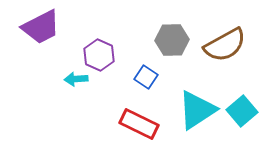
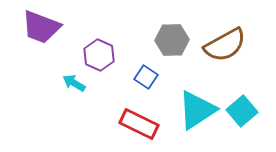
purple trapezoid: rotated 48 degrees clockwise
cyan arrow: moved 2 px left, 4 px down; rotated 35 degrees clockwise
